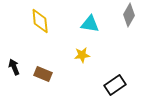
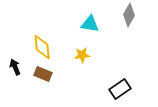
yellow diamond: moved 2 px right, 26 px down
black arrow: moved 1 px right
black rectangle: moved 5 px right, 4 px down
